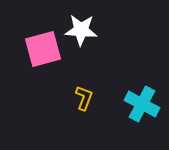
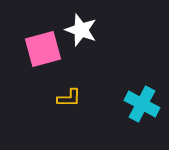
white star: rotated 16 degrees clockwise
yellow L-shape: moved 15 px left; rotated 70 degrees clockwise
